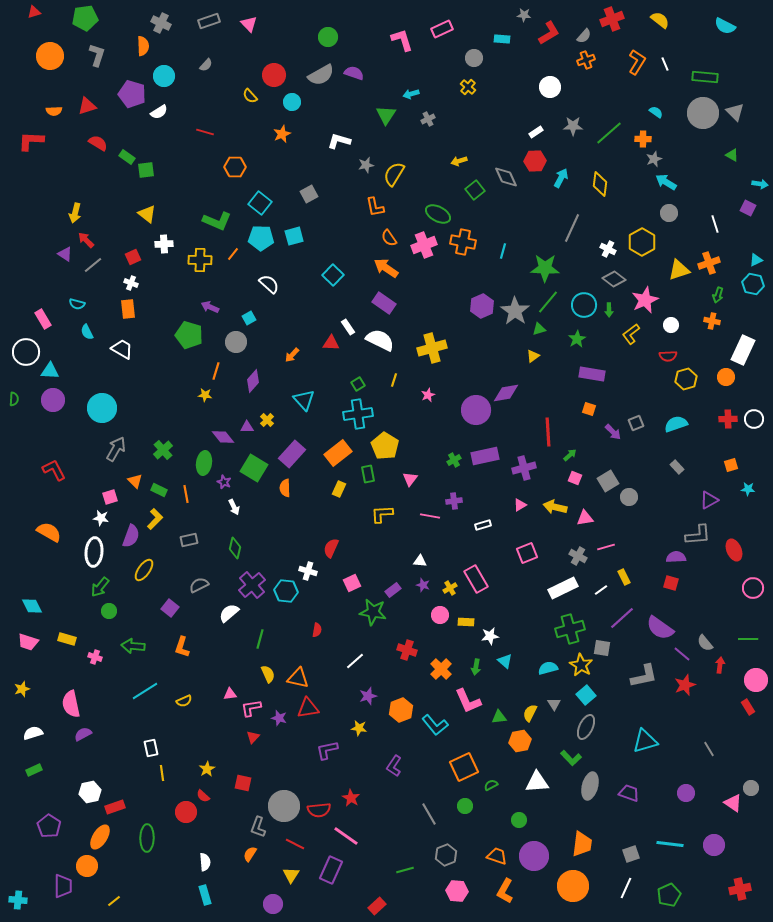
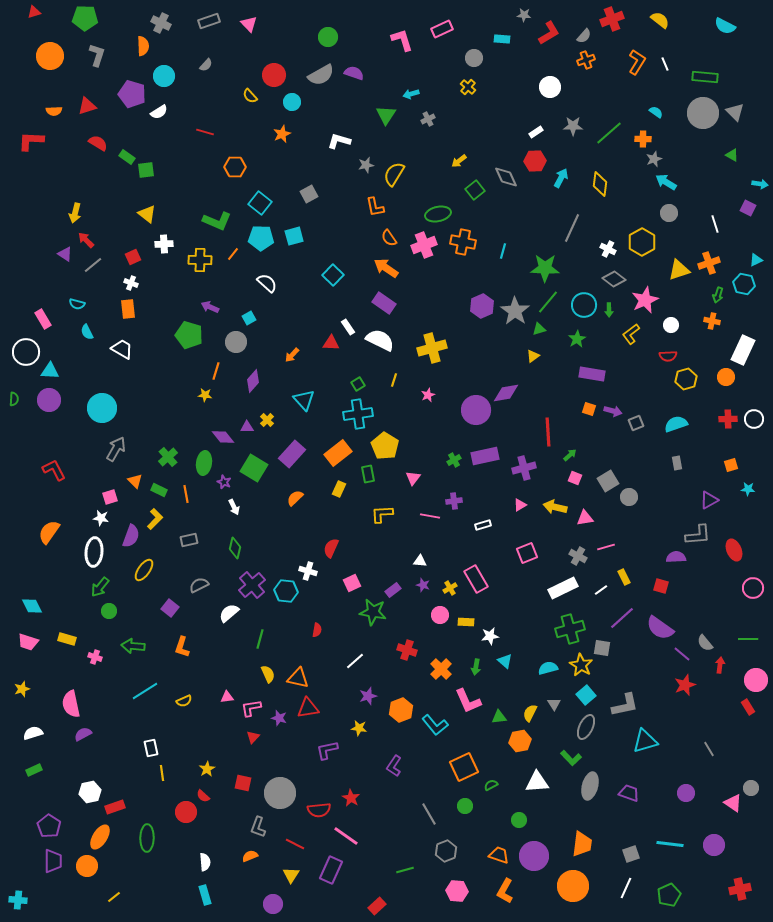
green pentagon at (85, 18): rotated 10 degrees clockwise
yellow arrow at (459, 161): rotated 21 degrees counterclockwise
green ellipse at (438, 214): rotated 40 degrees counterclockwise
white semicircle at (269, 284): moved 2 px left, 1 px up
cyan hexagon at (753, 284): moved 9 px left
purple circle at (53, 400): moved 4 px left
purple arrow at (613, 432): moved 21 px up; rotated 30 degrees counterclockwise
green cross at (163, 450): moved 5 px right, 7 px down
gray rectangle at (677, 467): moved 4 px up; rotated 32 degrees clockwise
pink triangle at (410, 479): moved 3 px right, 1 px up
orange semicircle at (285, 488): moved 10 px right, 10 px down; rotated 48 degrees clockwise
orange semicircle at (49, 532): rotated 85 degrees counterclockwise
red square at (671, 583): moved 10 px left, 3 px down
gray L-shape at (644, 676): moved 19 px left, 29 px down
pink triangle at (230, 694): moved 3 px left, 3 px down
gray circle at (284, 806): moved 4 px left, 13 px up
orange semicircle at (250, 854): moved 2 px down; rotated 35 degrees clockwise
gray hexagon at (446, 855): moved 4 px up
orange trapezoid at (497, 856): moved 2 px right, 1 px up
purple trapezoid at (63, 886): moved 10 px left, 25 px up
yellow line at (114, 901): moved 4 px up
